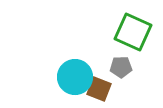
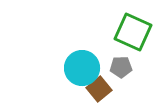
cyan circle: moved 7 px right, 9 px up
brown square: rotated 30 degrees clockwise
